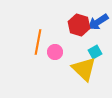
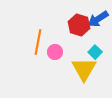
blue arrow: moved 3 px up
cyan square: rotated 16 degrees counterclockwise
yellow triangle: rotated 16 degrees clockwise
